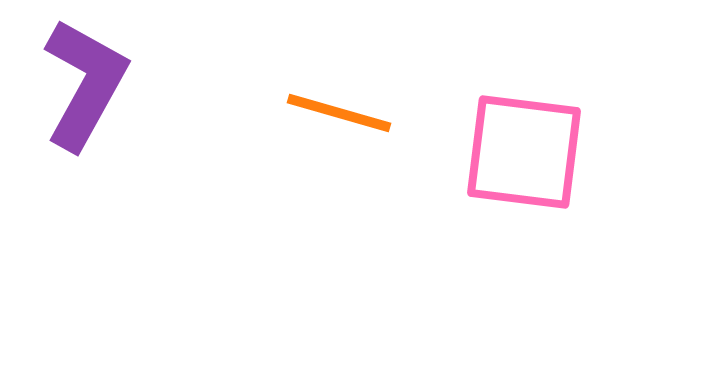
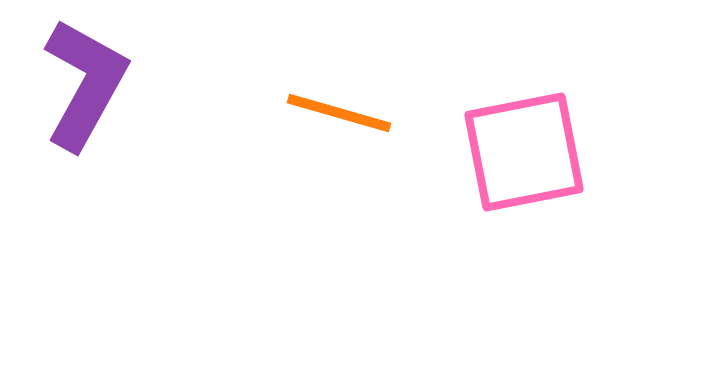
pink square: rotated 18 degrees counterclockwise
